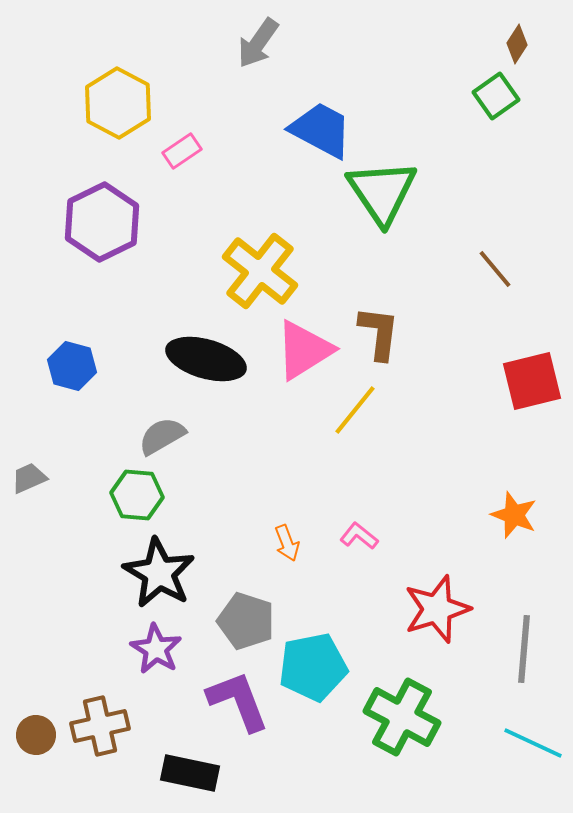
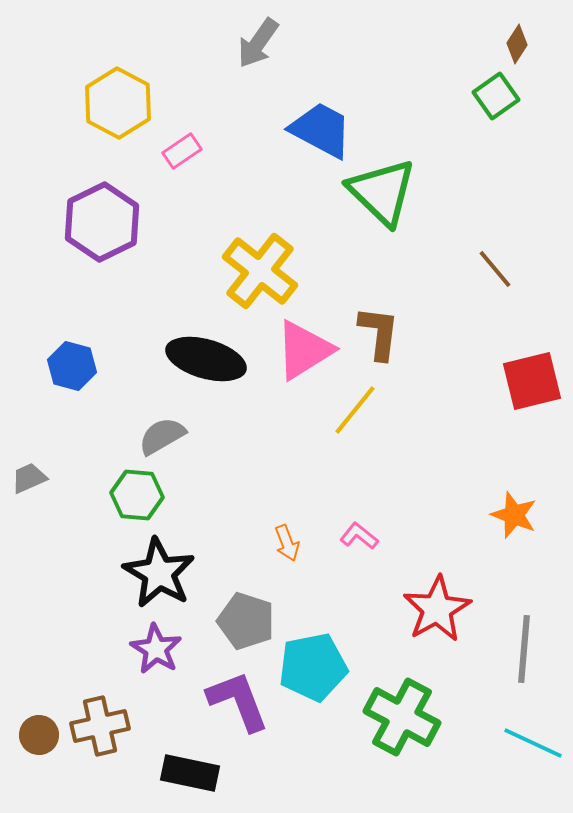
green triangle: rotated 12 degrees counterclockwise
red star: rotated 12 degrees counterclockwise
brown circle: moved 3 px right
